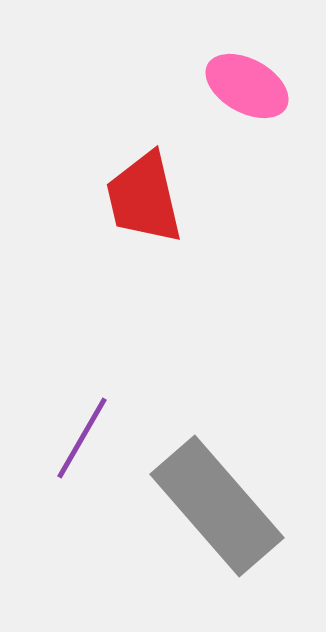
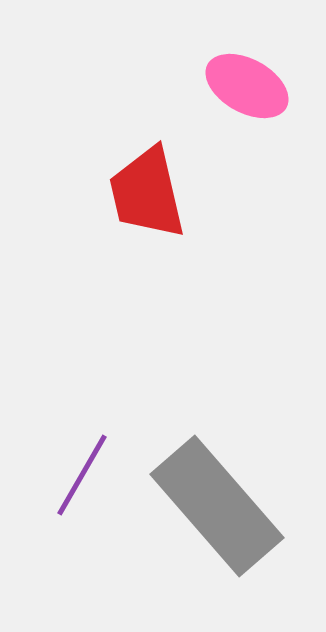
red trapezoid: moved 3 px right, 5 px up
purple line: moved 37 px down
